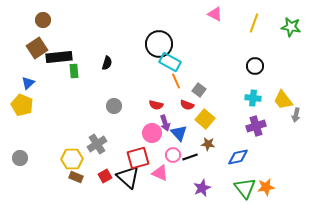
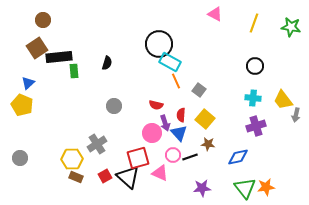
red semicircle at (187, 105): moved 6 px left, 10 px down; rotated 72 degrees clockwise
purple star at (202, 188): rotated 18 degrees clockwise
